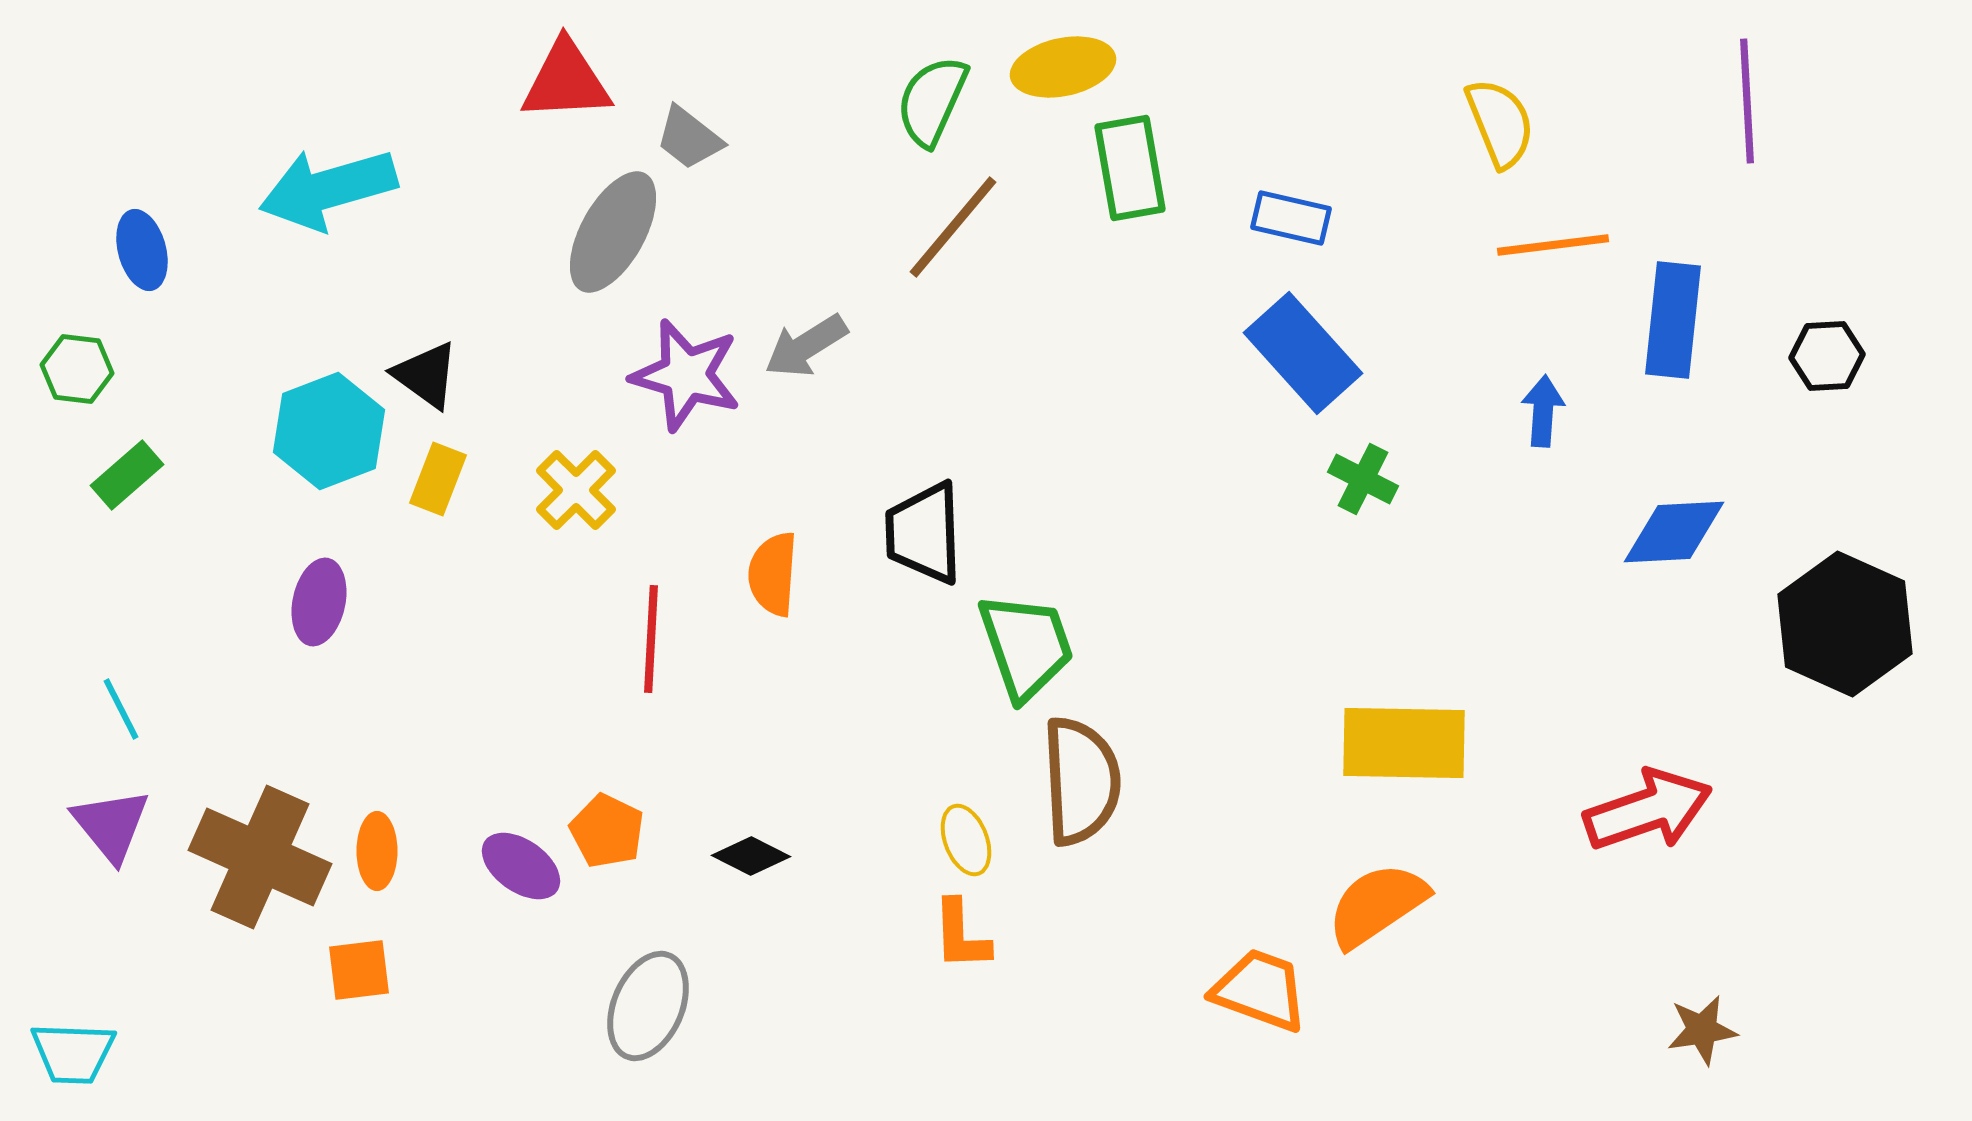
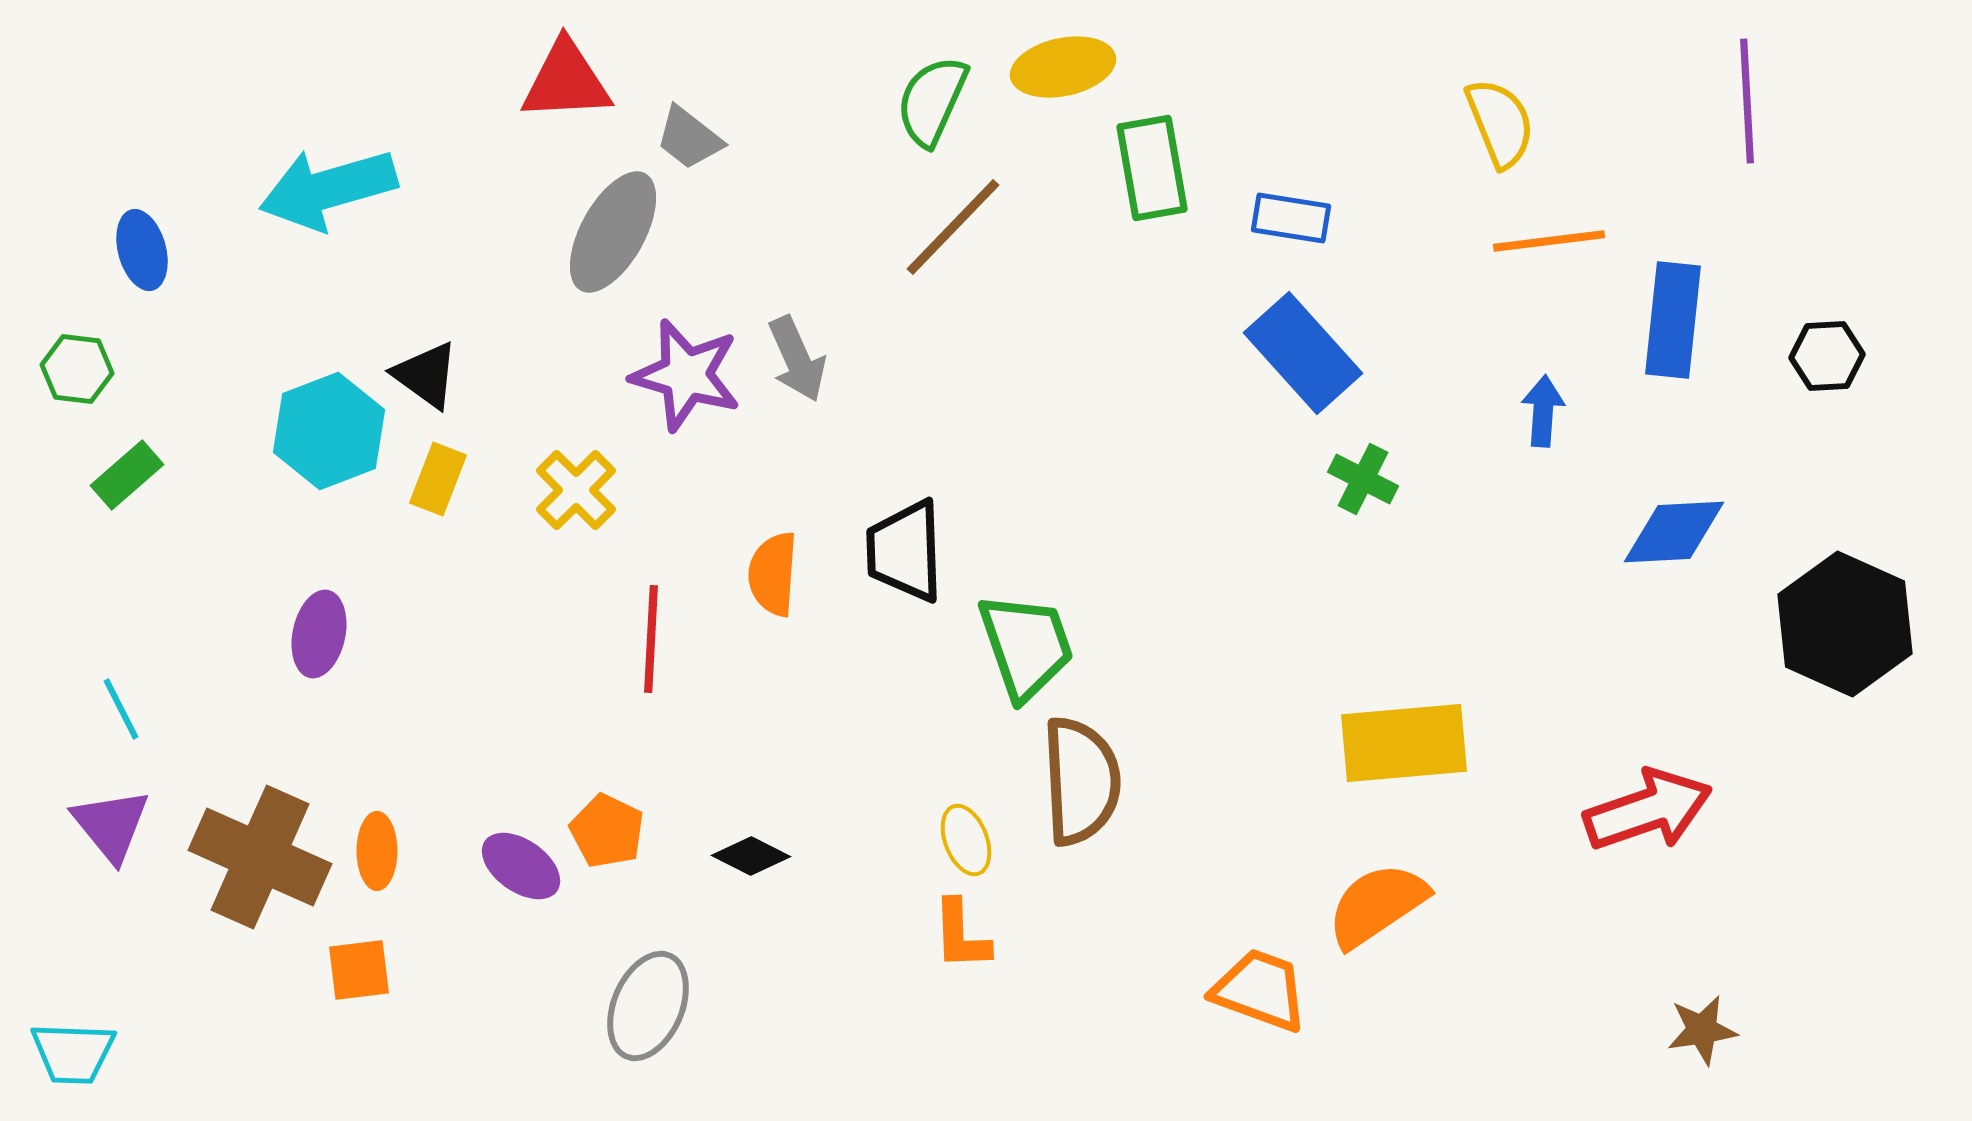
green rectangle at (1130, 168): moved 22 px right
blue rectangle at (1291, 218): rotated 4 degrees counterclockwise
brown line at (953, 227): rotated 4 degrees clockwise
orange line at (1553, 245): moved 4 px left, 4 px up
gray arrow at (806, 346): moved 9 px left, 13 px down; rotated 82 degrees counterclockwise
black trapezoid at (924, 533): moved 19 px left, 18 px down
purple ellipse at (319, 602): moved 32 px down
yellow rectangle at (1404, 743): rotated 6 degrees counterclockwise
